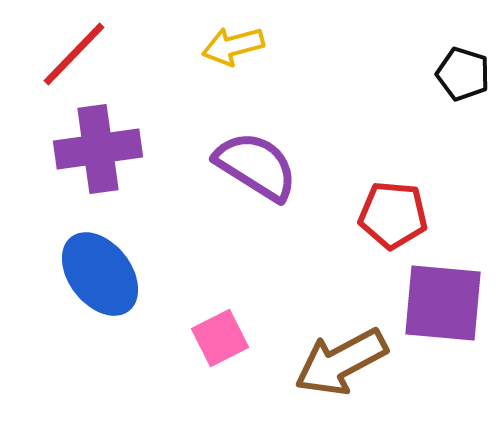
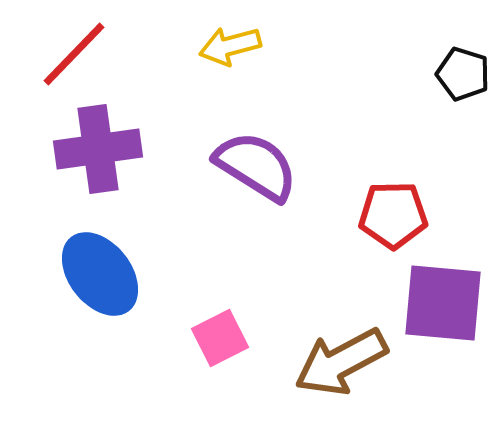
yellow arrow: moved 3 px left
red pentagon: rotated 6 degrees counterclockwise
